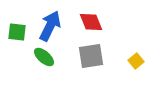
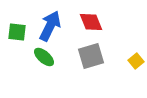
gray square: rotated 8 degrees counterclockwise
